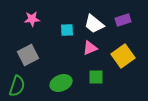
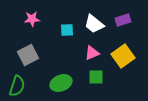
pink triangle: moved 2 px right, 5 px down
